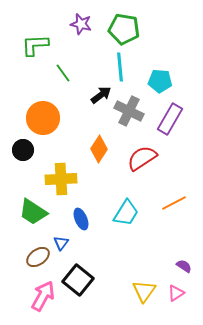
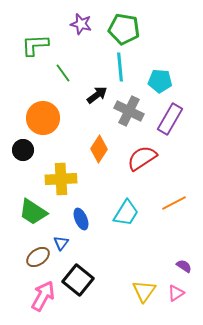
black arrow: moved 4 px left
